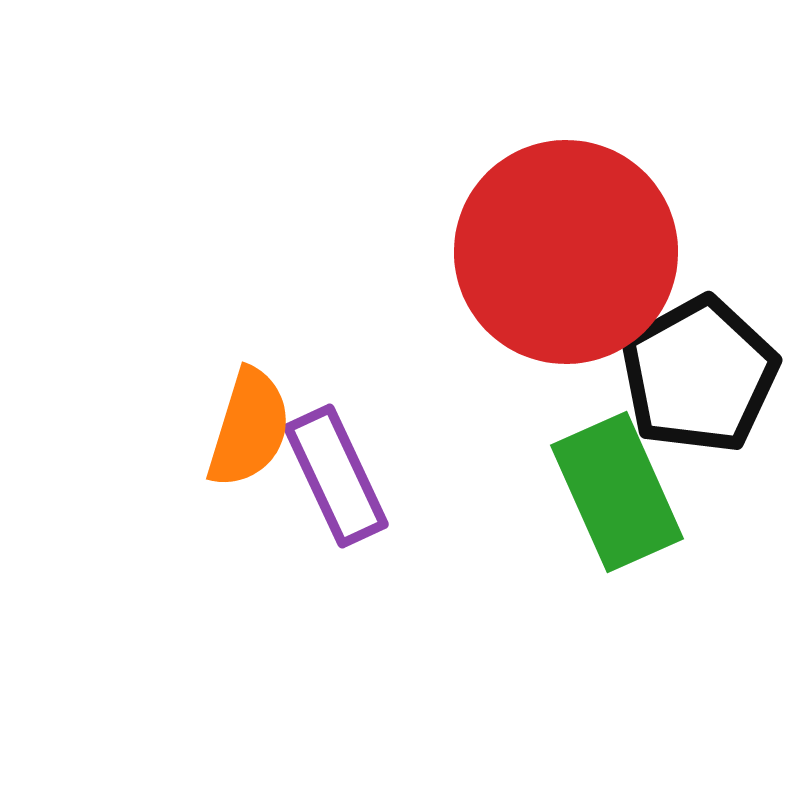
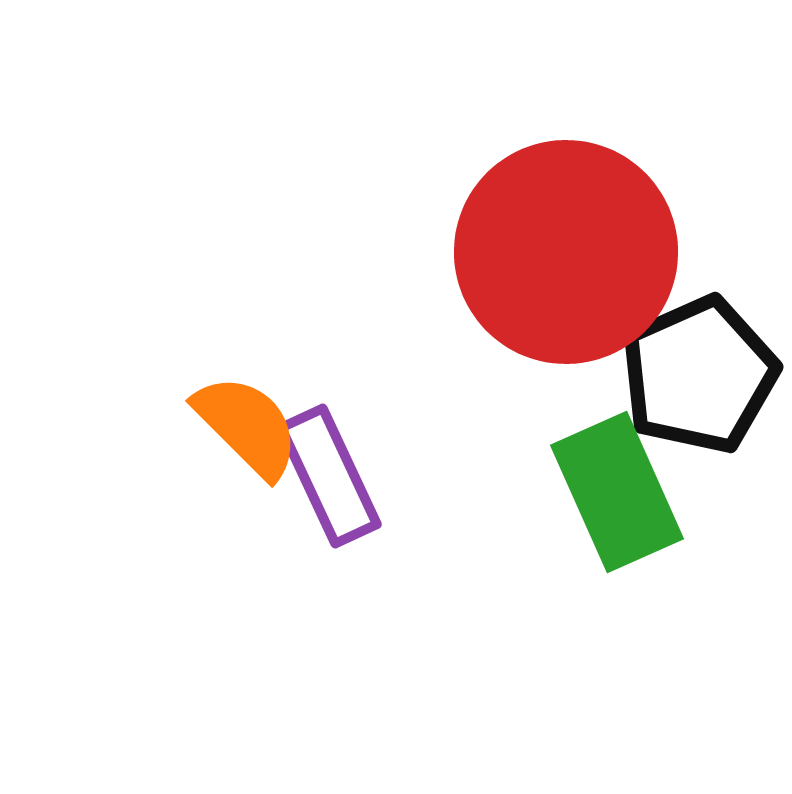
black pentagon: rotated 5 degrees clockwise
orange semicircle: moved 2 px left, 2 px up; rotated 62 degrees counterclockwise
purple rectangle: moved 7 px left
